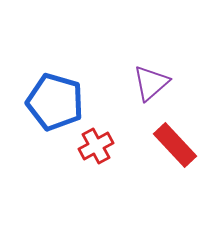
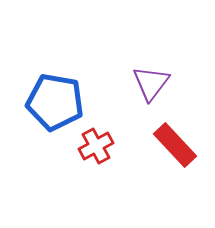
purple triangle: rotated 12 degrees counterclockwise
blue pentagon: rotated 6 degrees counterclockwise
